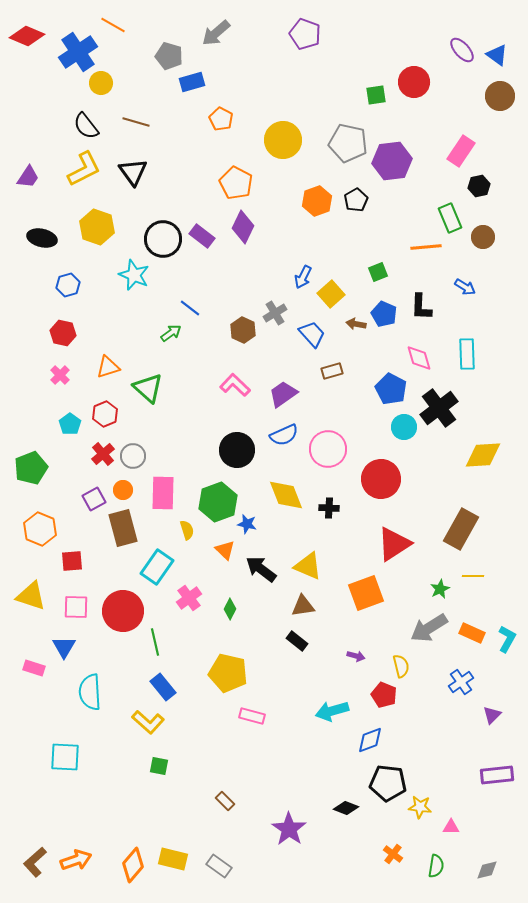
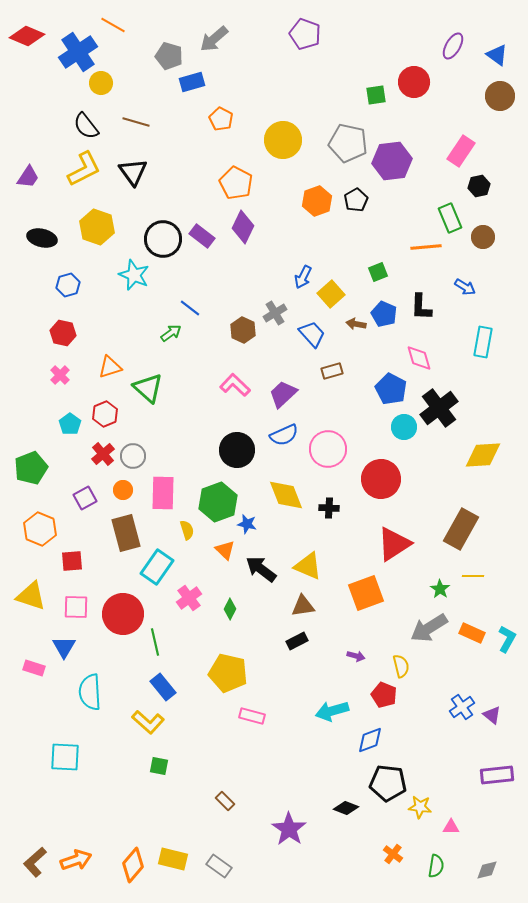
gray arrow at (216, 33): moved 2 px left, 6 px down
purple ellipse at (462, 50): moved 9 px left, 4 px up; rotated 72 degrees clockwise
cyan rectangle at (467, 354): moved 16 px right, 12 px up; rotated 12 degrees clockwise
orange triangle at (108, 367): moved 2 px right
purple trapezoid at (283, 394): rotated 8 degrees counterclockwise
purple square at (94, 499): moved 9 px left, 1 px up
brown rectangle at (123, 528): moved 3 px right, 5 px down
green star at (440, 589): rotated 12 degrees counterclockwise
red circle at (123, 611): moved 3 px down
black rectangle at (297, 641): rotated 65 degrees counterclockwise
blue cross at (461, 682): moved 1 px right, 25 px down
purple triangle at (492, 715): rotated 36 degrees counterclockwise
